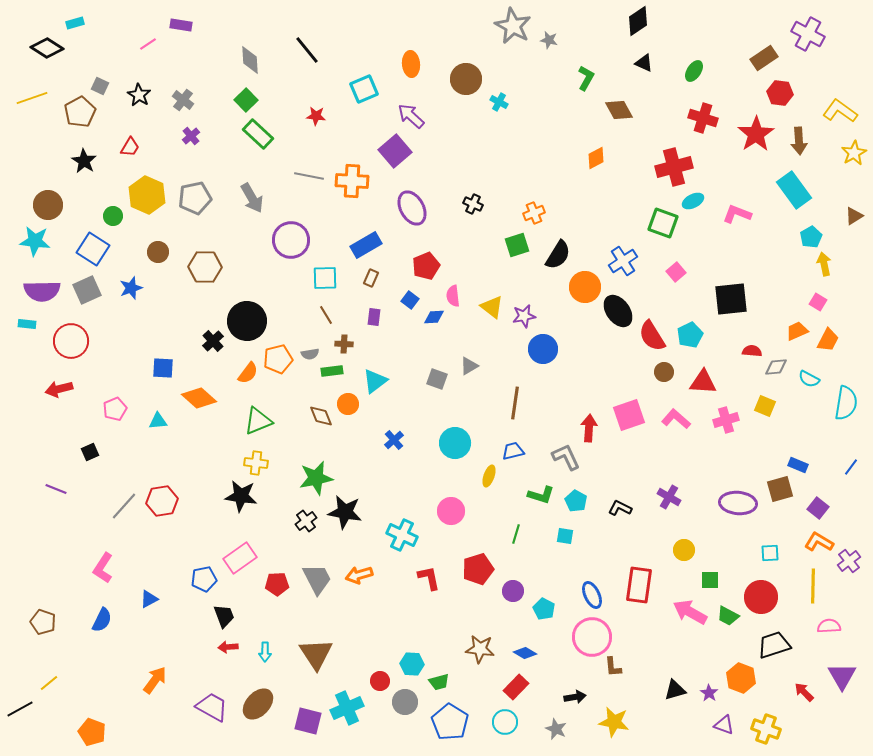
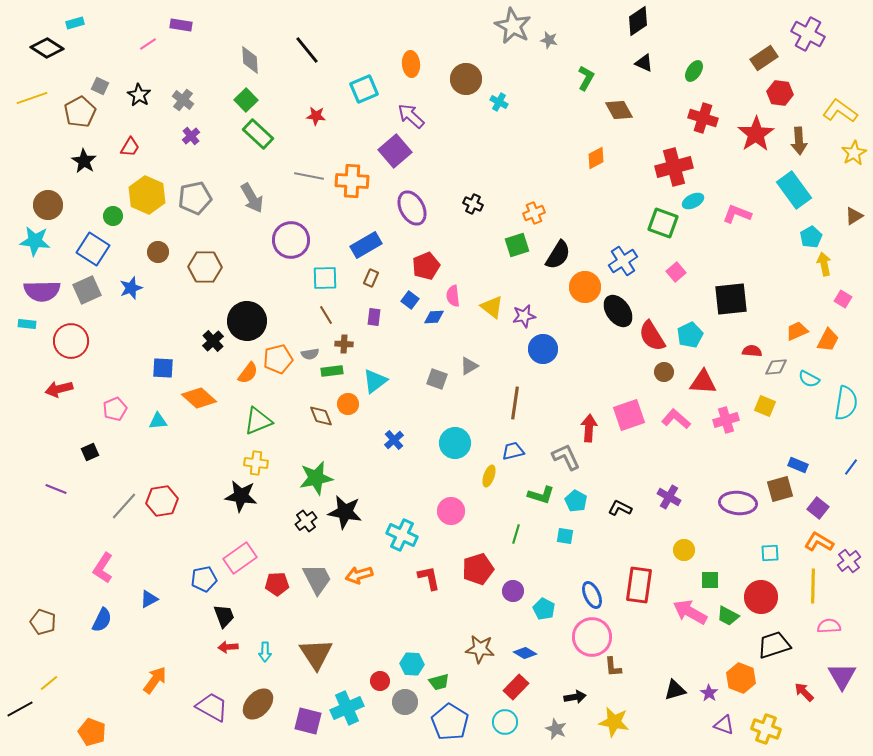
pink square at (818, 302): moved 25 px right, 3 px up
